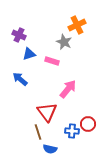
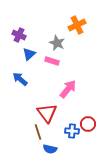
gray star: moved 7 px left, 1 px down
blue triangle: rotated 24 degrees counterclockwise
red triangle: moved 1 px down
